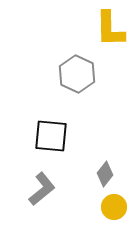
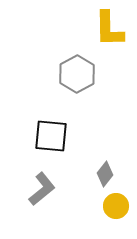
yellow L-shape: moved 1 px left
gray hexagon: rotated 6 degrees clockwise
yellow circle: moved 2 px right, 1 px up
